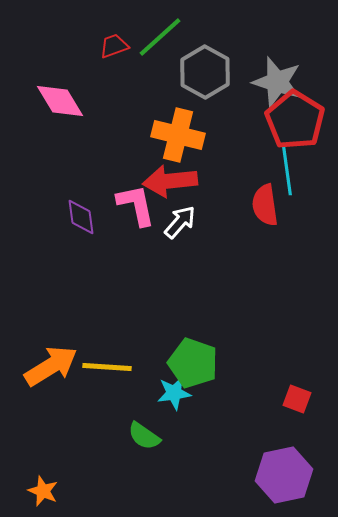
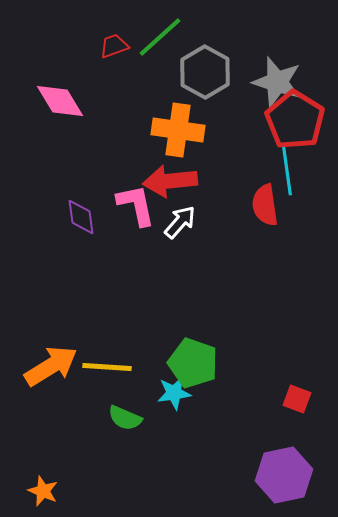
orange cross: moved 5 px up; rotated 6 degrees counterclockwise
green semicircle: moved 19 px left, 18 px up; rotated 12 degrees counterclockwise
